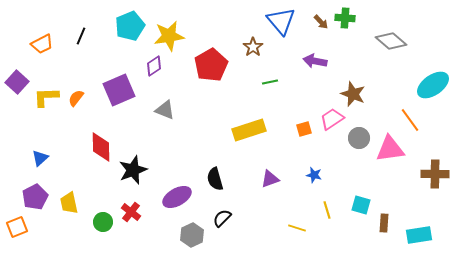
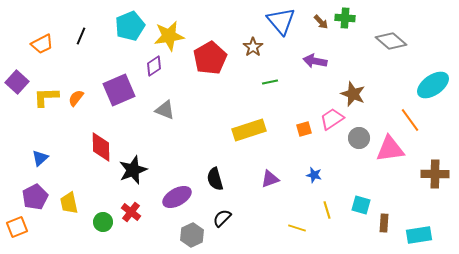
red pentagon at (211, 65): moved 1 px left, 7 px up
